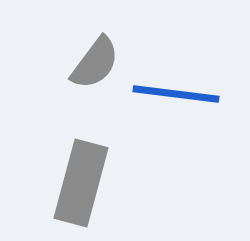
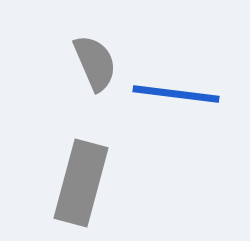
gray semicircle: rotated 60 degrees counterclockwise
